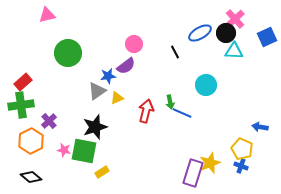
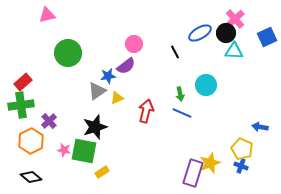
green arrow: moved 10 px right, 8 px up
